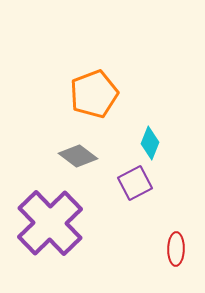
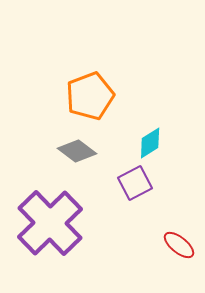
orange pentagon: moved 4 px left, 2 px down
cyan diamond: rotated 36 degrees clockwise
gray diamond: moved 1 px left, 5 px up
red ellipse: moved 3 px right, 4 px up; rotated 52 degrees counterclockwise
